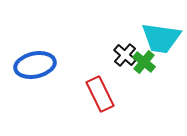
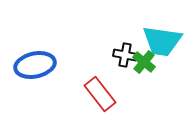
cyan trapezoid: moved 1 px right, 3 px down
black cross: rotated 30 degrees counterclockwise
red rectangle: rotated 12 degrees counterclockwise
